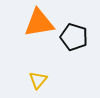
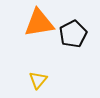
black pentagon: moved 1 px left, 3 px up; rotated 28 degrees clockwise
